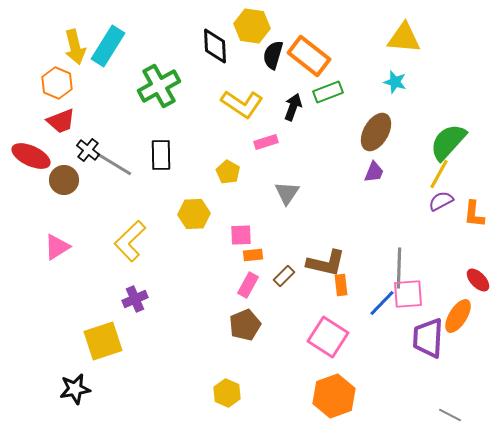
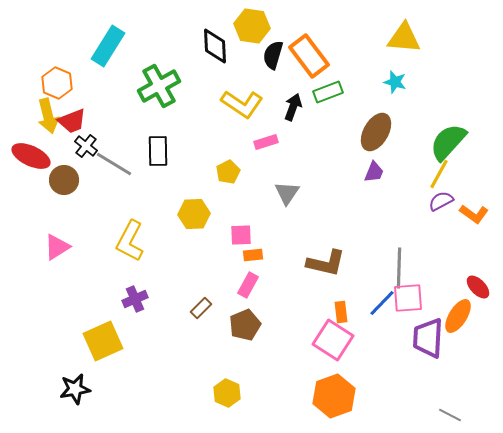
yellow arrow at (75, 47): moved 27 px left, 69 px down
orange rectangle at (309, 56): rotated 15 degrees clockwise
red trapezoid at (61, 121): moved 11 px right
black cross at (88, 150): moved 2 px left, 4 px up
black rectangle at (161, 155): moved 3 px left, 4 px up
yellow pentagon at (228, 172): rotated 15 degrees clockwise
orange L-shape at (474, 214): rotated 60 degrees counterclockwise
yellow L-shape at (130, 241): rotated 18 degrees counterclockwise
brown rectangle at (284, 276): moved 83 px left, 32 px down
red ellipse at (478, 280): moved 7 px down
orange rectangle at (341, 285): moved 27 px down
pink square at (408, 294): moved 4 px down
pink square at (328, 337): moved 5 px right, 3 px down
yellow square at (103, 341): rotated 6 degrees counterclockwise
